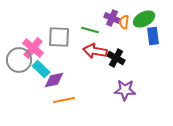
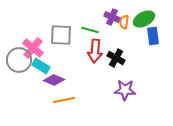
purple cross: moved 1 px up
gray square: moved 2 px right, 2 px up
red arrow: rotated 95 degrees counterclockwise
cyan rectangle: moved 3 px up; rotated 12 degrees counterclockwise
purple diamond: rotated 35 degrees clockwise
